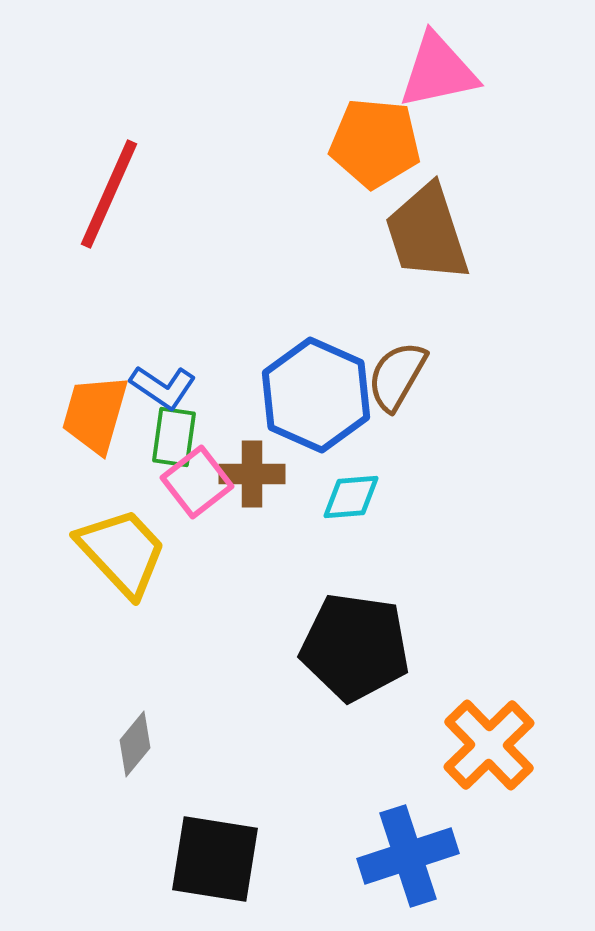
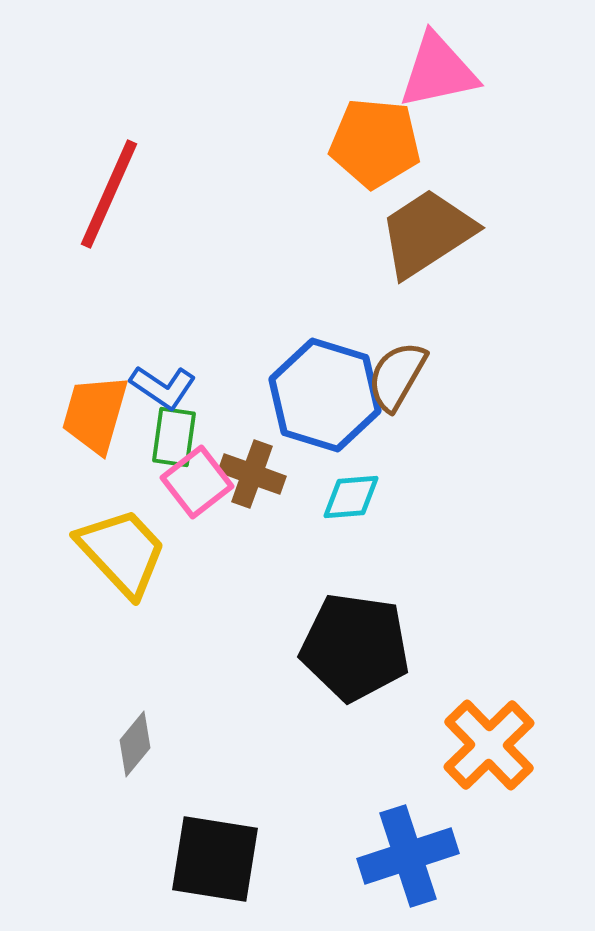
brown trapezoid: rotated 75 degrees clockwise
blue hexagon: moved 9 px right; rotated 7 degrees counterclockwise
brown cross: rotated 20 degrees clockwise
